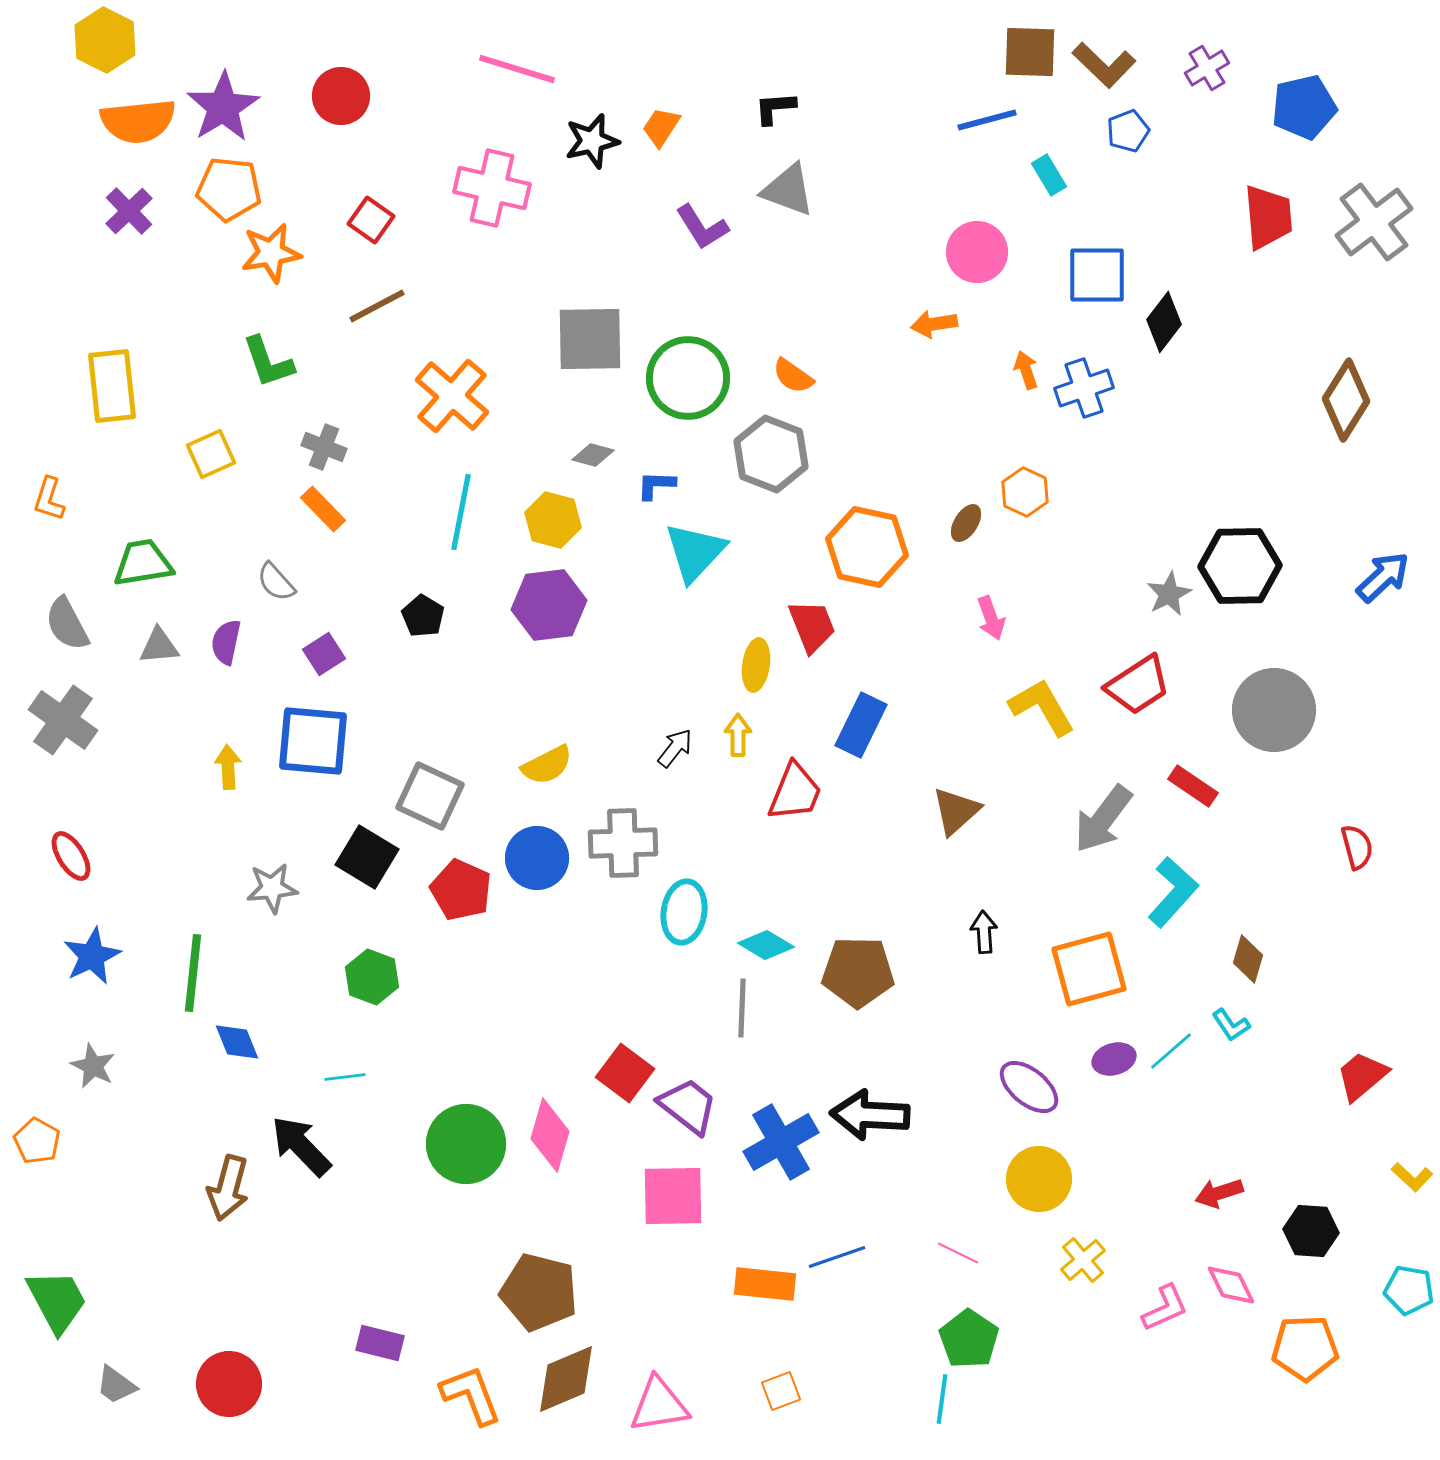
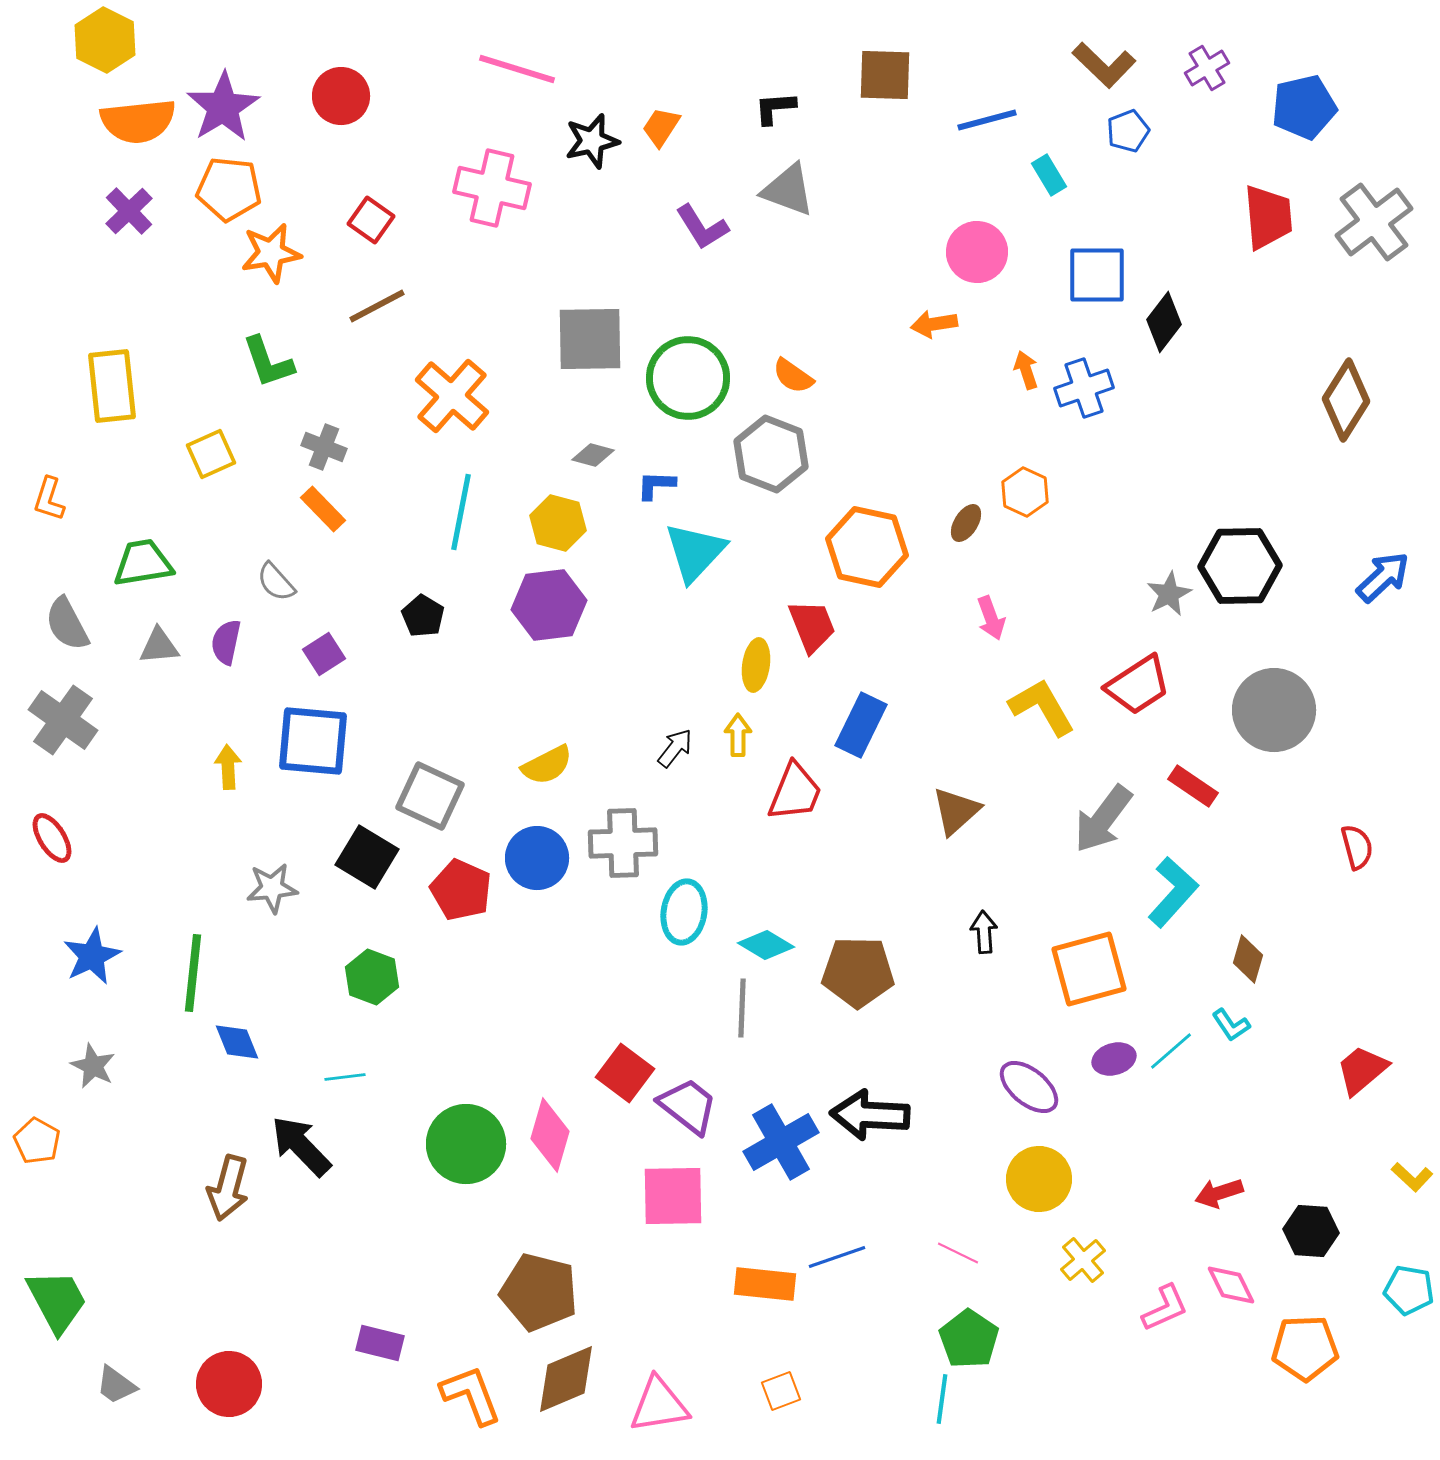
brown square at (1030, 52): moved 145 px left, 23 px down
yellow hexagon at (553, 520): moved 5 px right, 3 px down
red ellipse at (71, 856): moved 19 px left, 18 px up
red trapezoid at (1362, 1076): moved 6 px up
